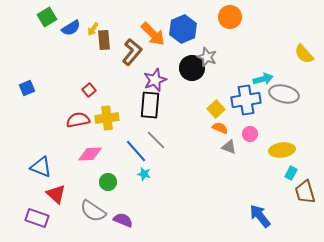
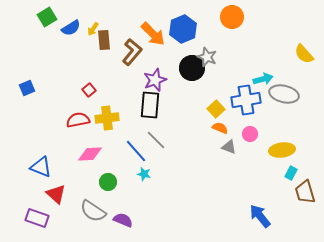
orange circle: moved 2 px right
